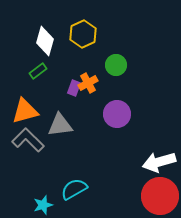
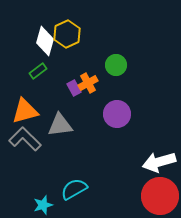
yellow hexagon: moved 16 px left
purple rectangle: rotated 49 degrees counterclockwise
gray L-shape: moved 3 px left, 1 px up
